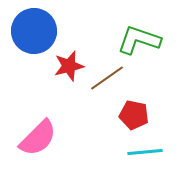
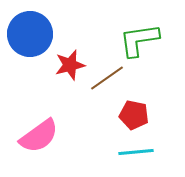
blue circle: moved 4 px left, 3 px down
green L-shape: rotated 27 degrees counterclockwise
red star: moved 1 px right, 1 px up
pink semicircle: moved 1 px right, 2 px up; rotated 9 degrees clockwise
cyan line: moved 9 px left
